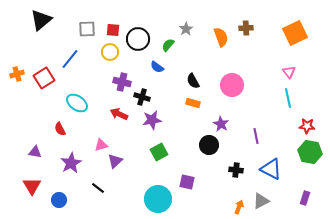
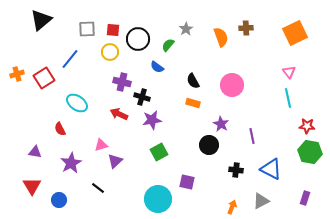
purple line at (256, 136): moved 4 px left
orange arrow at (239, 207): moved 7 px left
